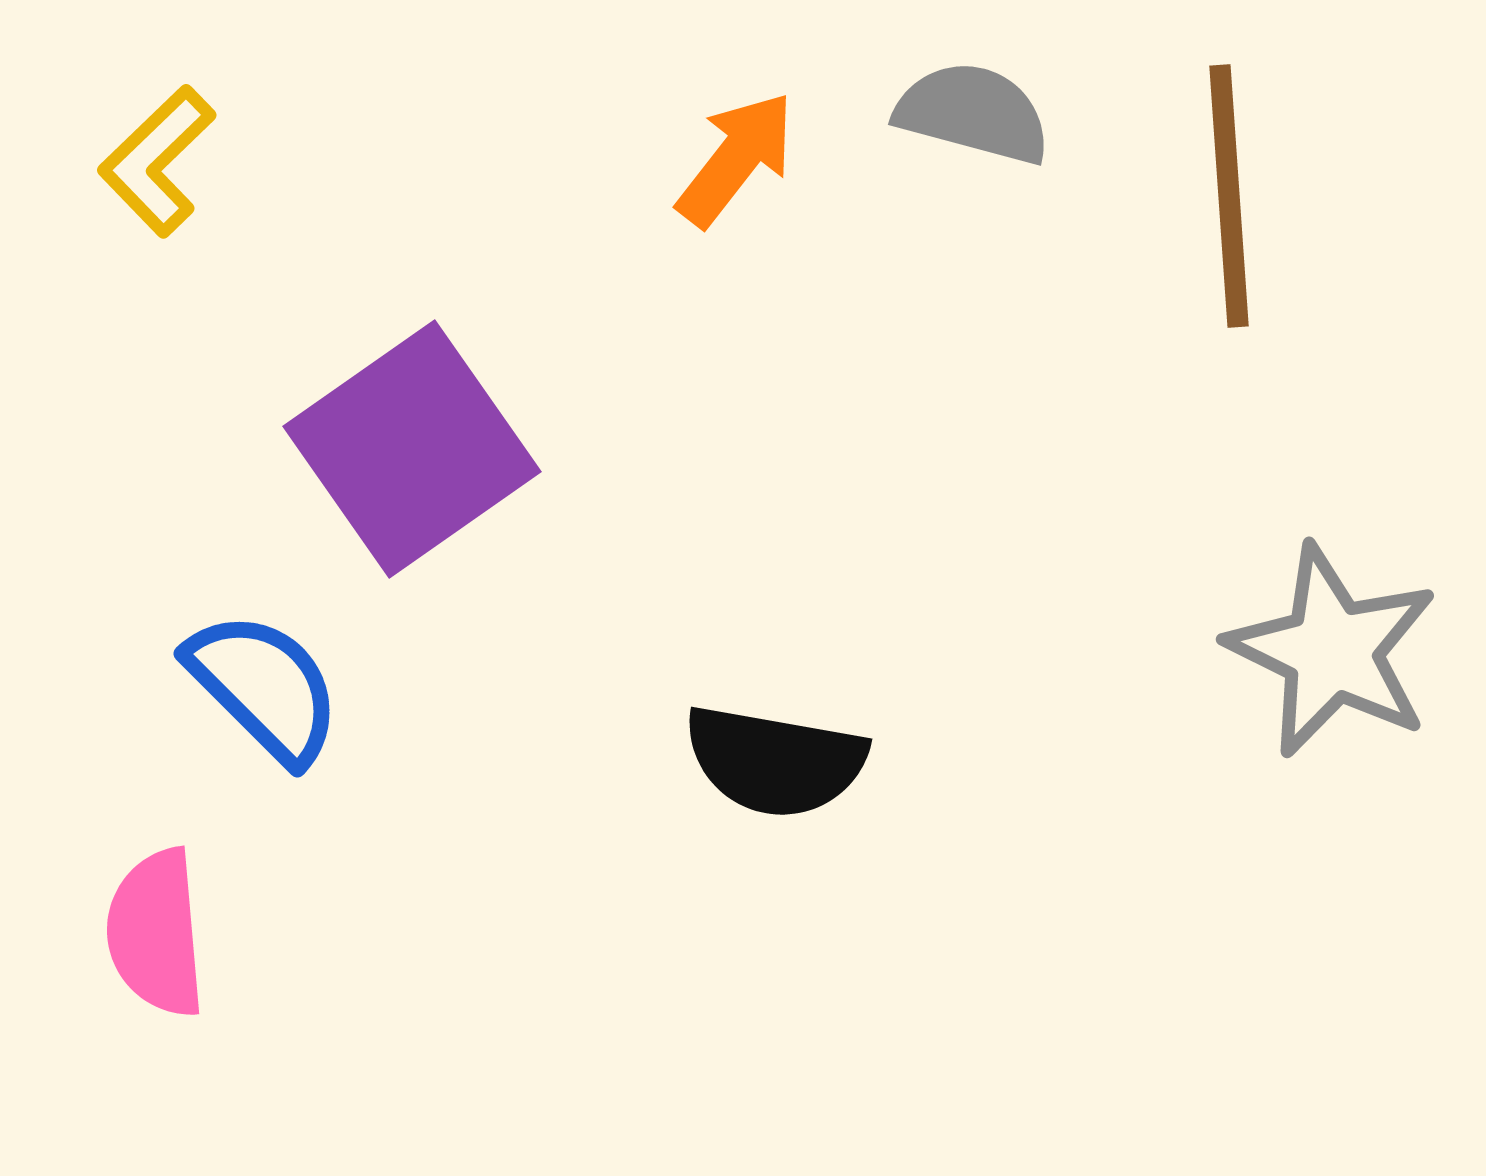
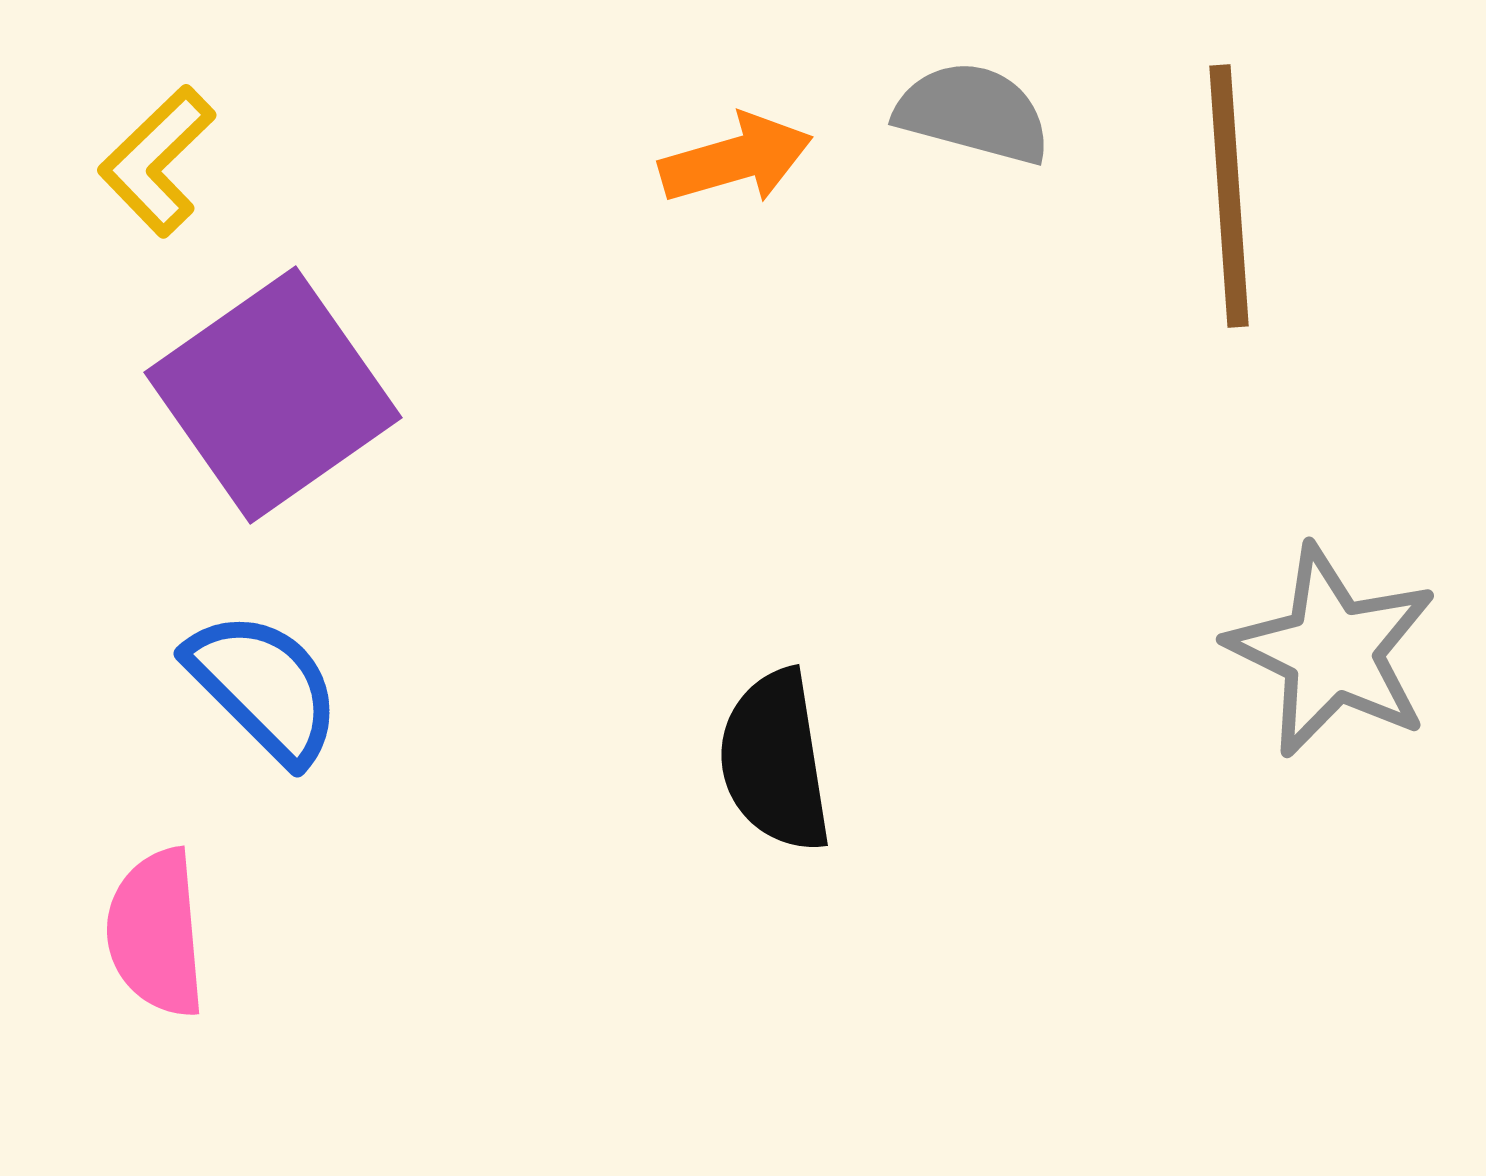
orange arrow: rotated 36 degrees clockwise
purple square: moved 139 px left, 54 px up
black semicircle: rotated 71 degrees clockwise
